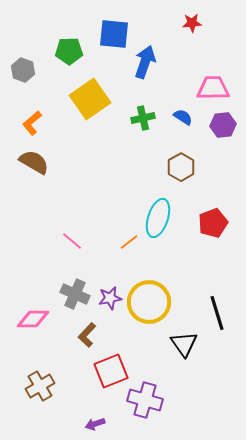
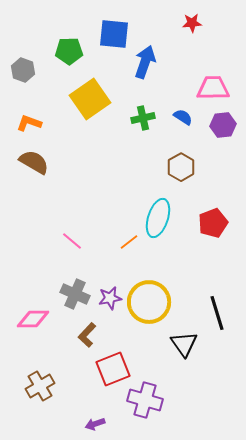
orange L-shape: moved 3 px left; rotated 60 degrees clockwise
red square: moved 2 px right, 2 px up
